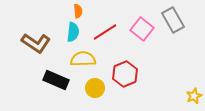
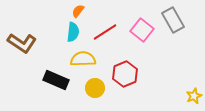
orange semicircle: rotated 136 degrees counterclockwise
pink square: moved 1 px down
brown L-shape: moved 14 px left
